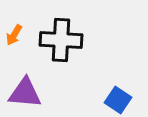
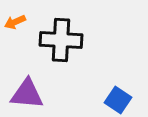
orange arrow: moved 1 px right, 13 px up; rotated 35 degrees clockwise
purple triangle: moved 2 px right, 1 px down
